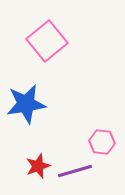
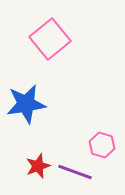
pink square: moved 3 px right, 2 px up
pink hexagon: moved 3 px down; rotated 10 degrees clockwise
purple line: moved 1 px down; rotated 36 degrees clockwise
